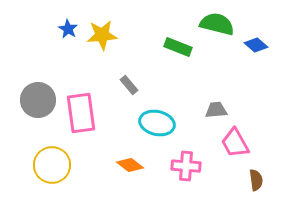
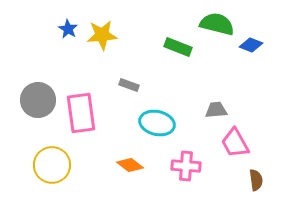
blue diamond: moved 5 px left; rotated 20 degrees counterclockwise
gray rectangle: rotated 30 degrees counterclockwise
